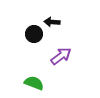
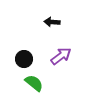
black circle: moved 10 px left, 25 px down
green semicircle: rotated 18 degrees clockwise
